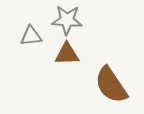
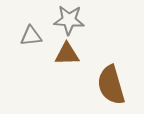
gray star: moved 2 px right
brown semicircle: rotated 18 degrees clockwise
